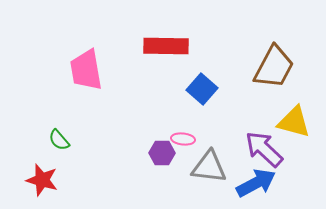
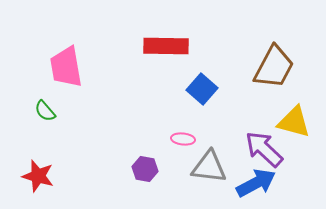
pink trapezoid: moved 20 px left, 3 px up
green semicircle: moved 14 px left, 29 px up
purple hexagon: moved 17 px left, 16 px down; rotated 10 degrees clockwise
red star: moved 4 px left, 4 px up
